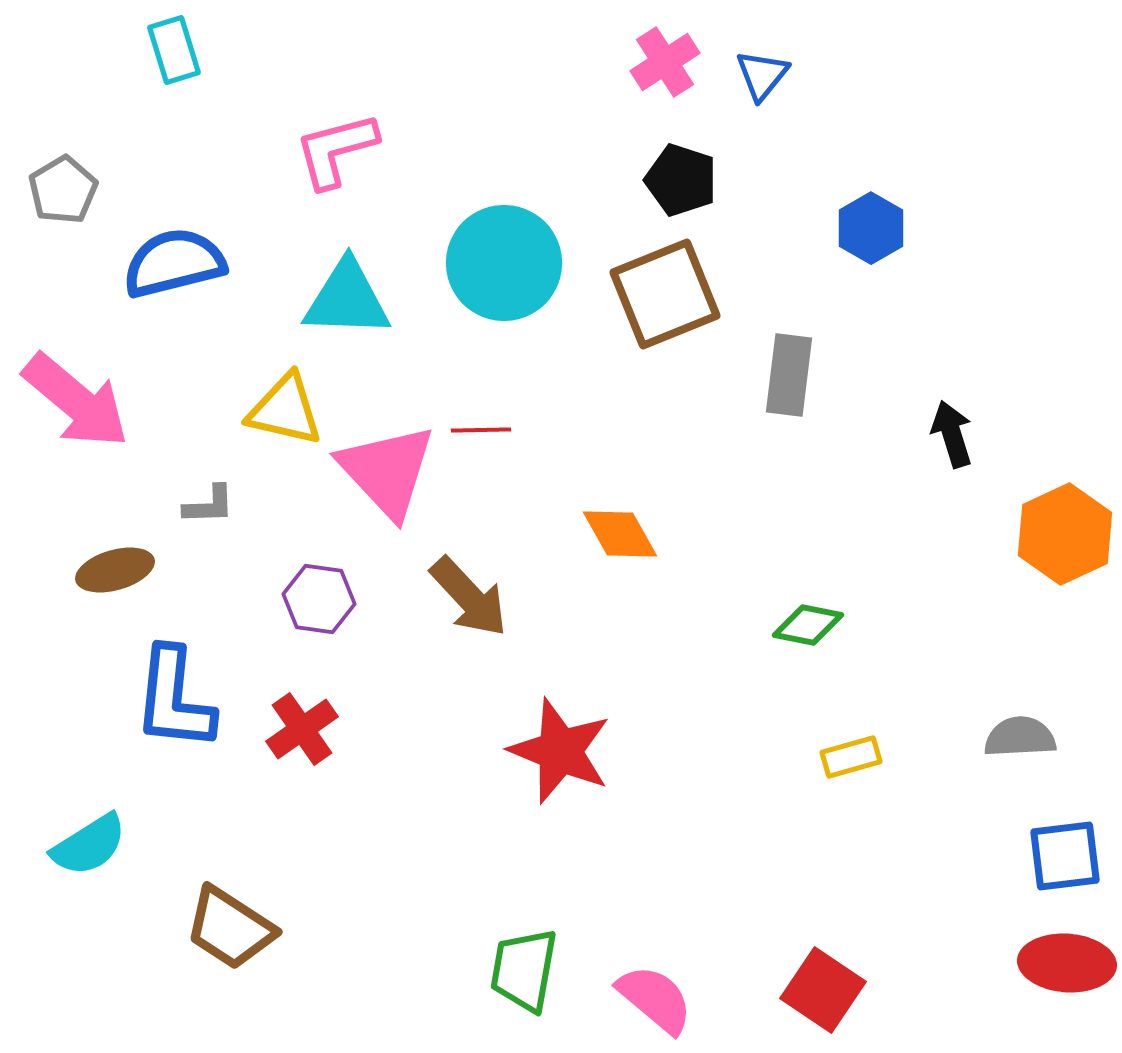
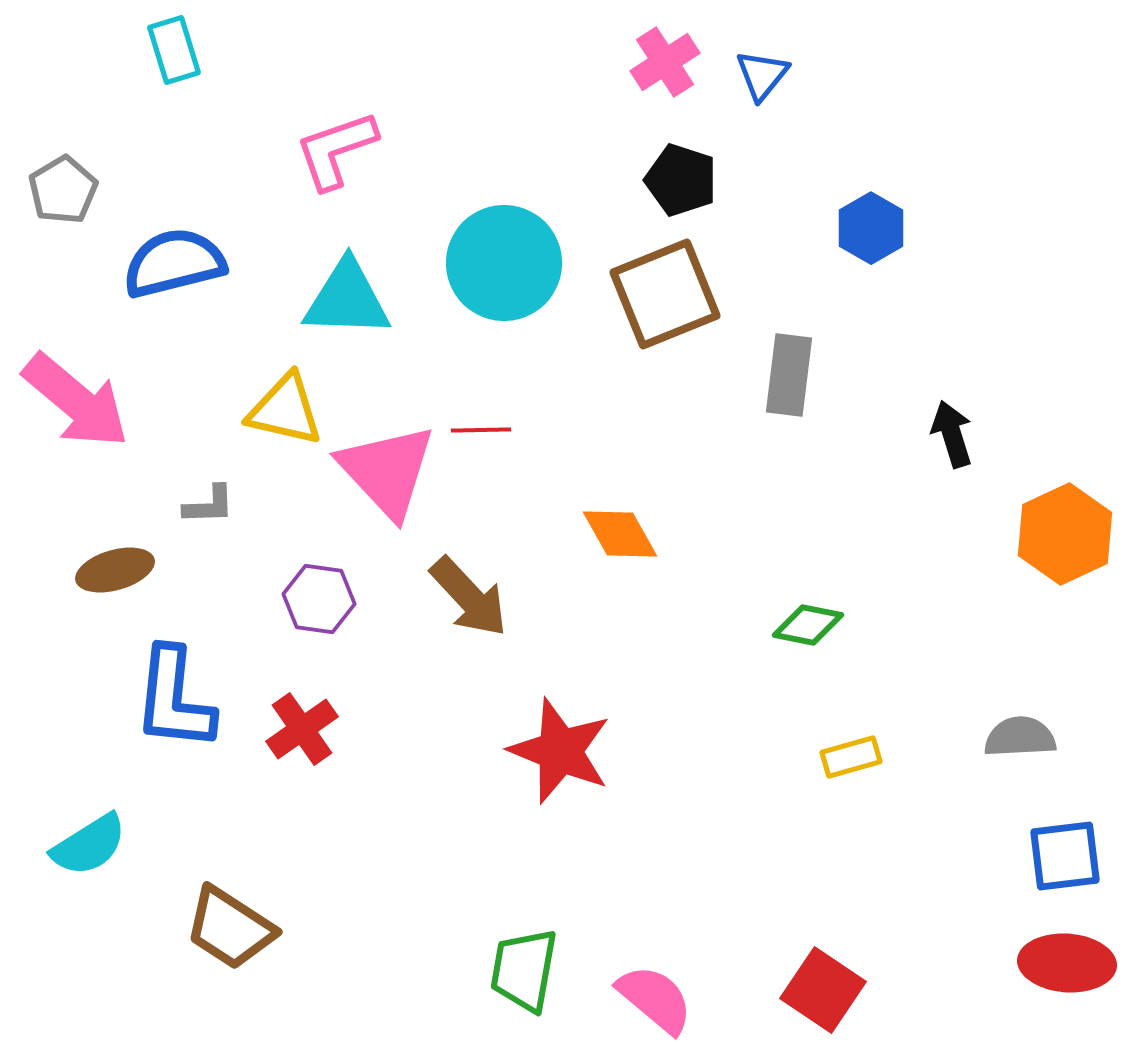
pink L-shape: rotated 4 degrees counterclockwise
